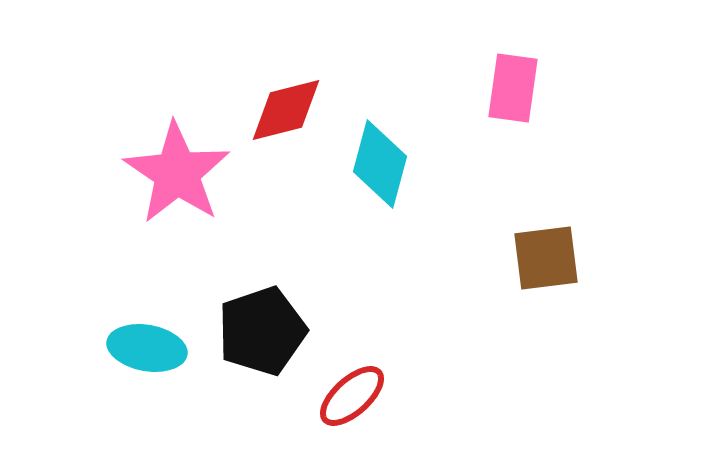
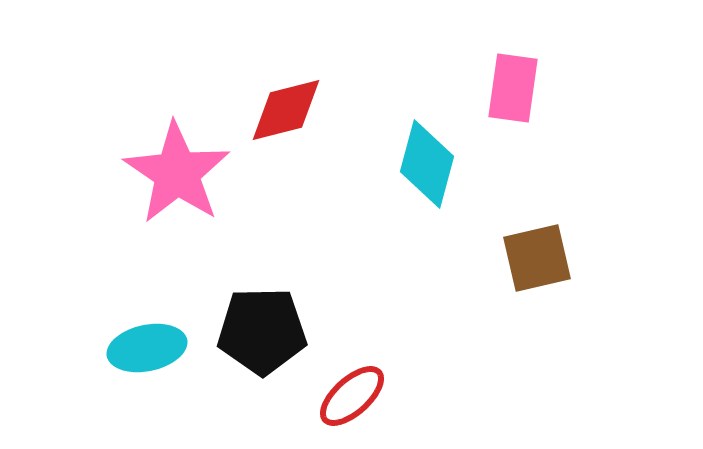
cyan diamond: moved 47 px right
brown square: moved 9 px left; rotated 6 degrees counterclockwise
black pentagon: rotated 18 degrees clockwise
cyan ellipse: rotated 22 degrees counterclockwise
